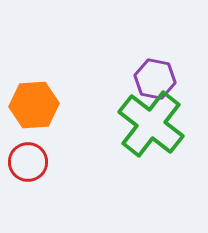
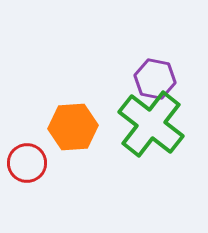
orange hexagon: moved 39 px right, 22 px down
red circle: moved 1 px left, 1 px down
